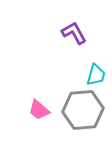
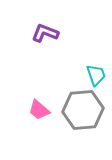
purple L-shape: moved 29 px left; rotated 40 degrees counterclockwise
cyan trapezoid: rotated 35 degrees counterclockwise
